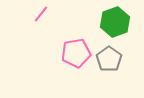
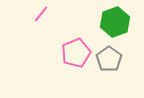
pink pentagon: rotated 12 degrees counterclockwise
